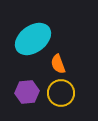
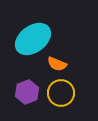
orange semicircle: moved 1 px left; rotated 48 degrees counterclockwise
purple hexagon: rotated 15 degrees counterclockwise
